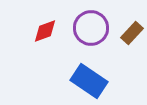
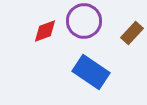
purple circle: moved 7 px left, 7 px up
blue rectangle: moved 2 px right, 9 px up
